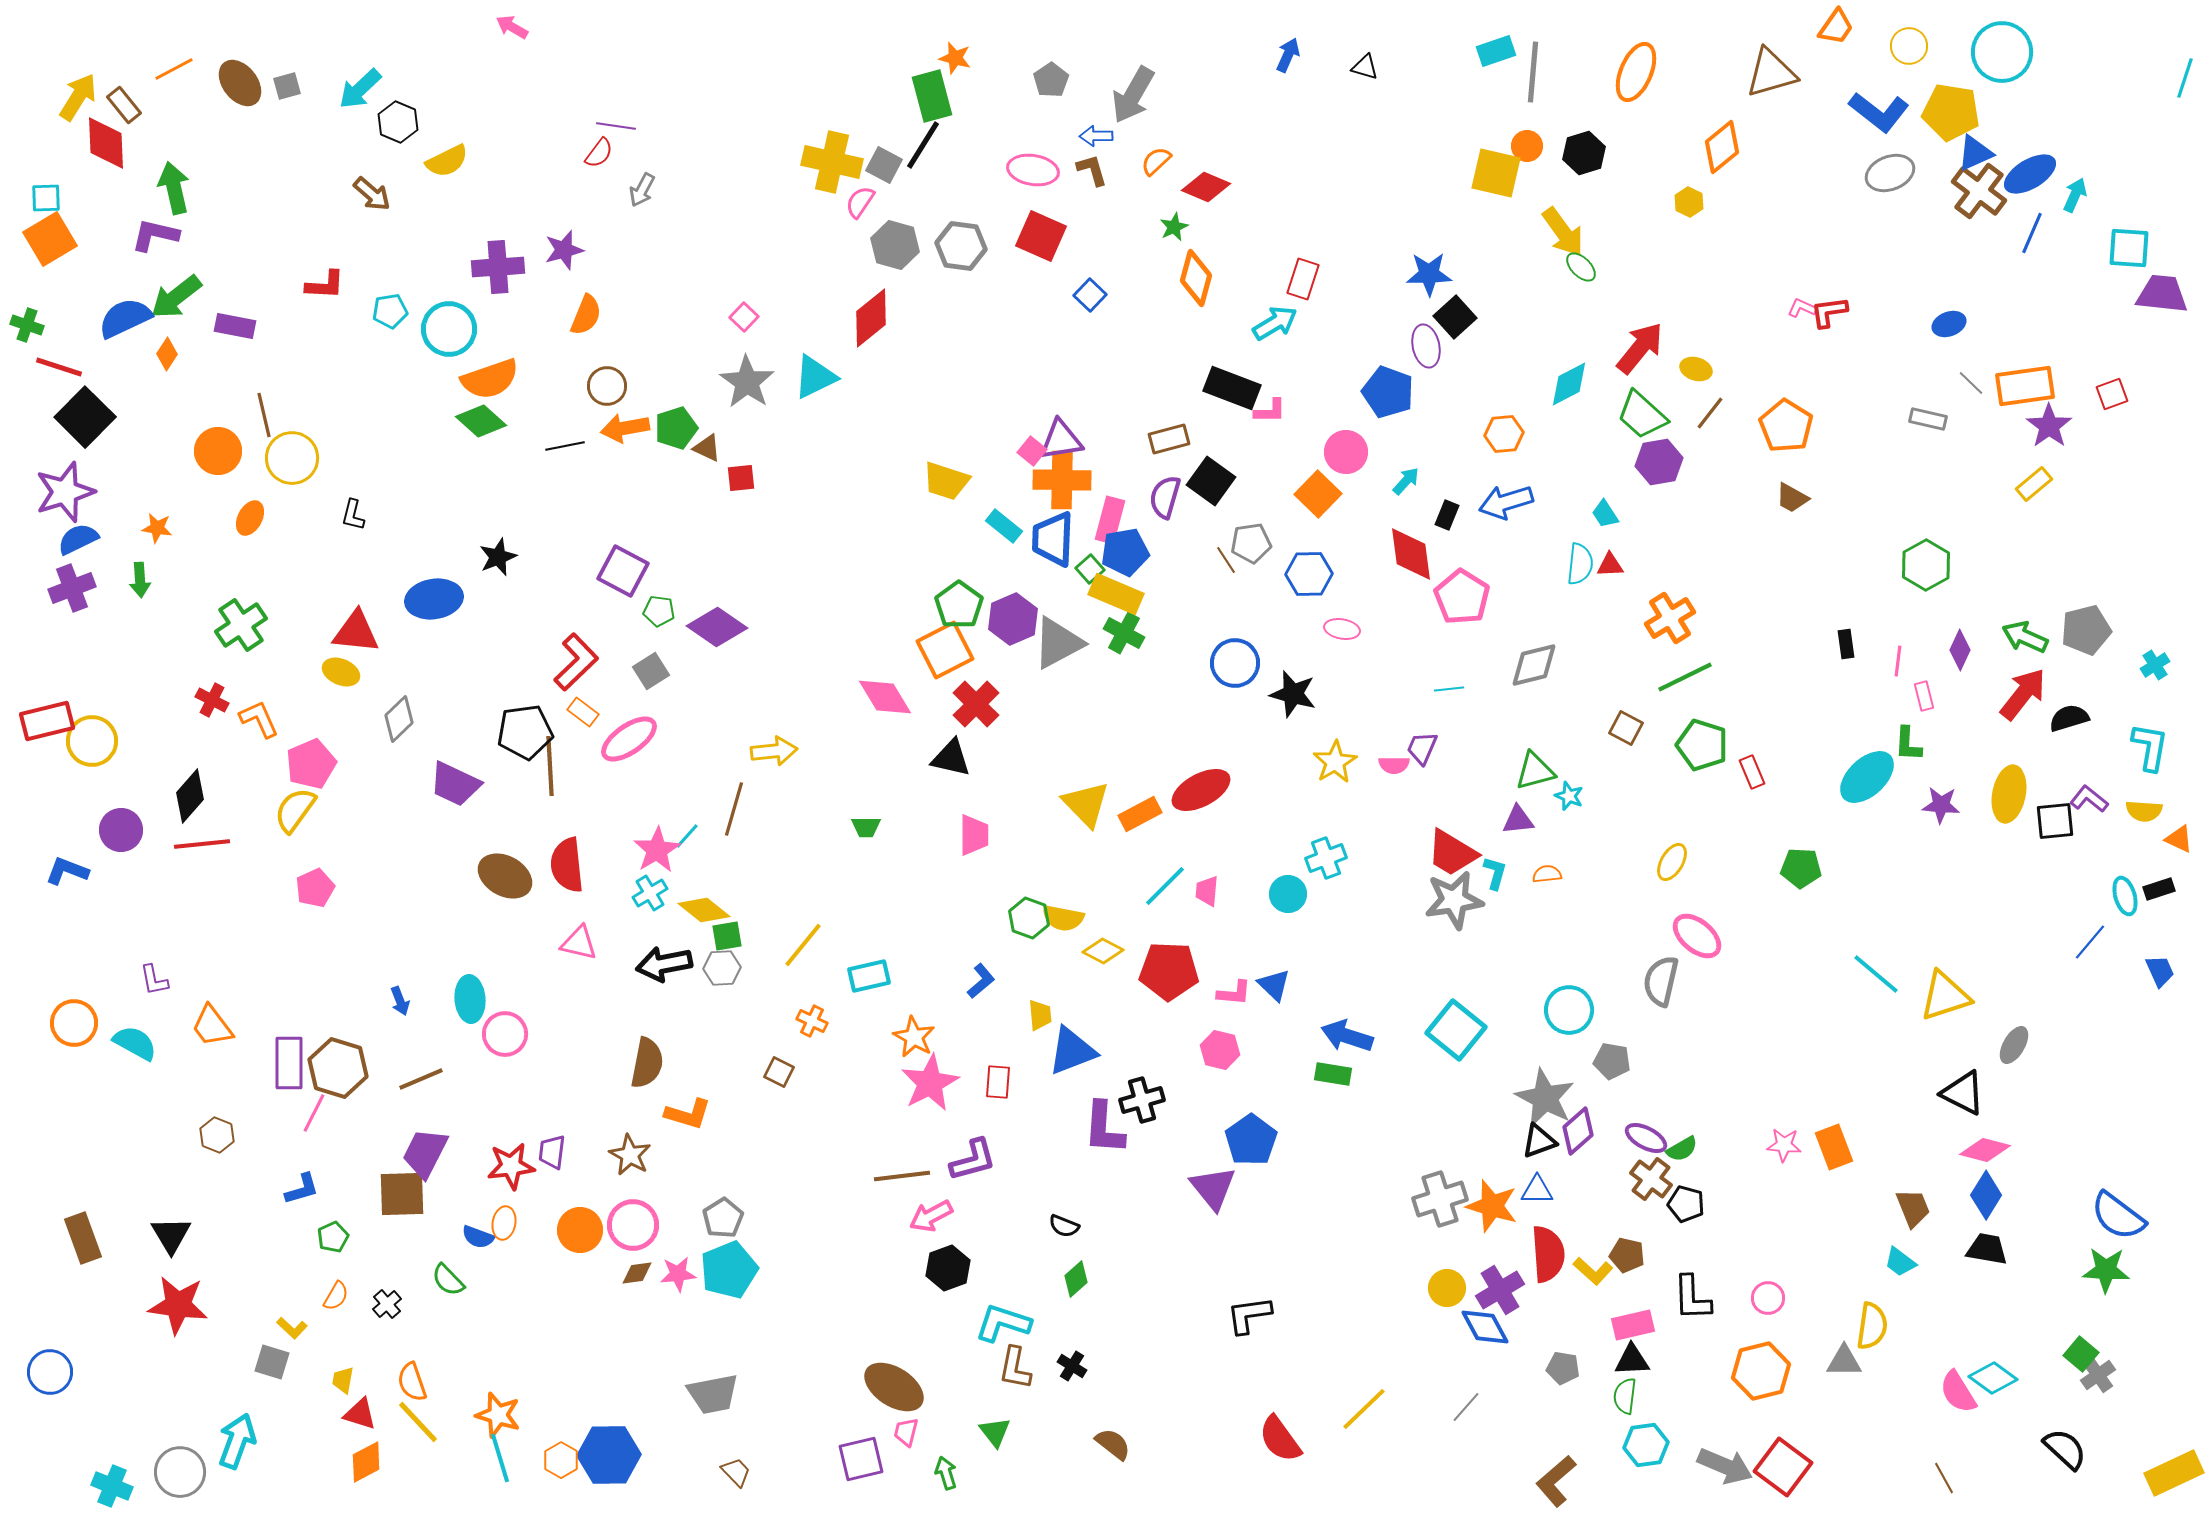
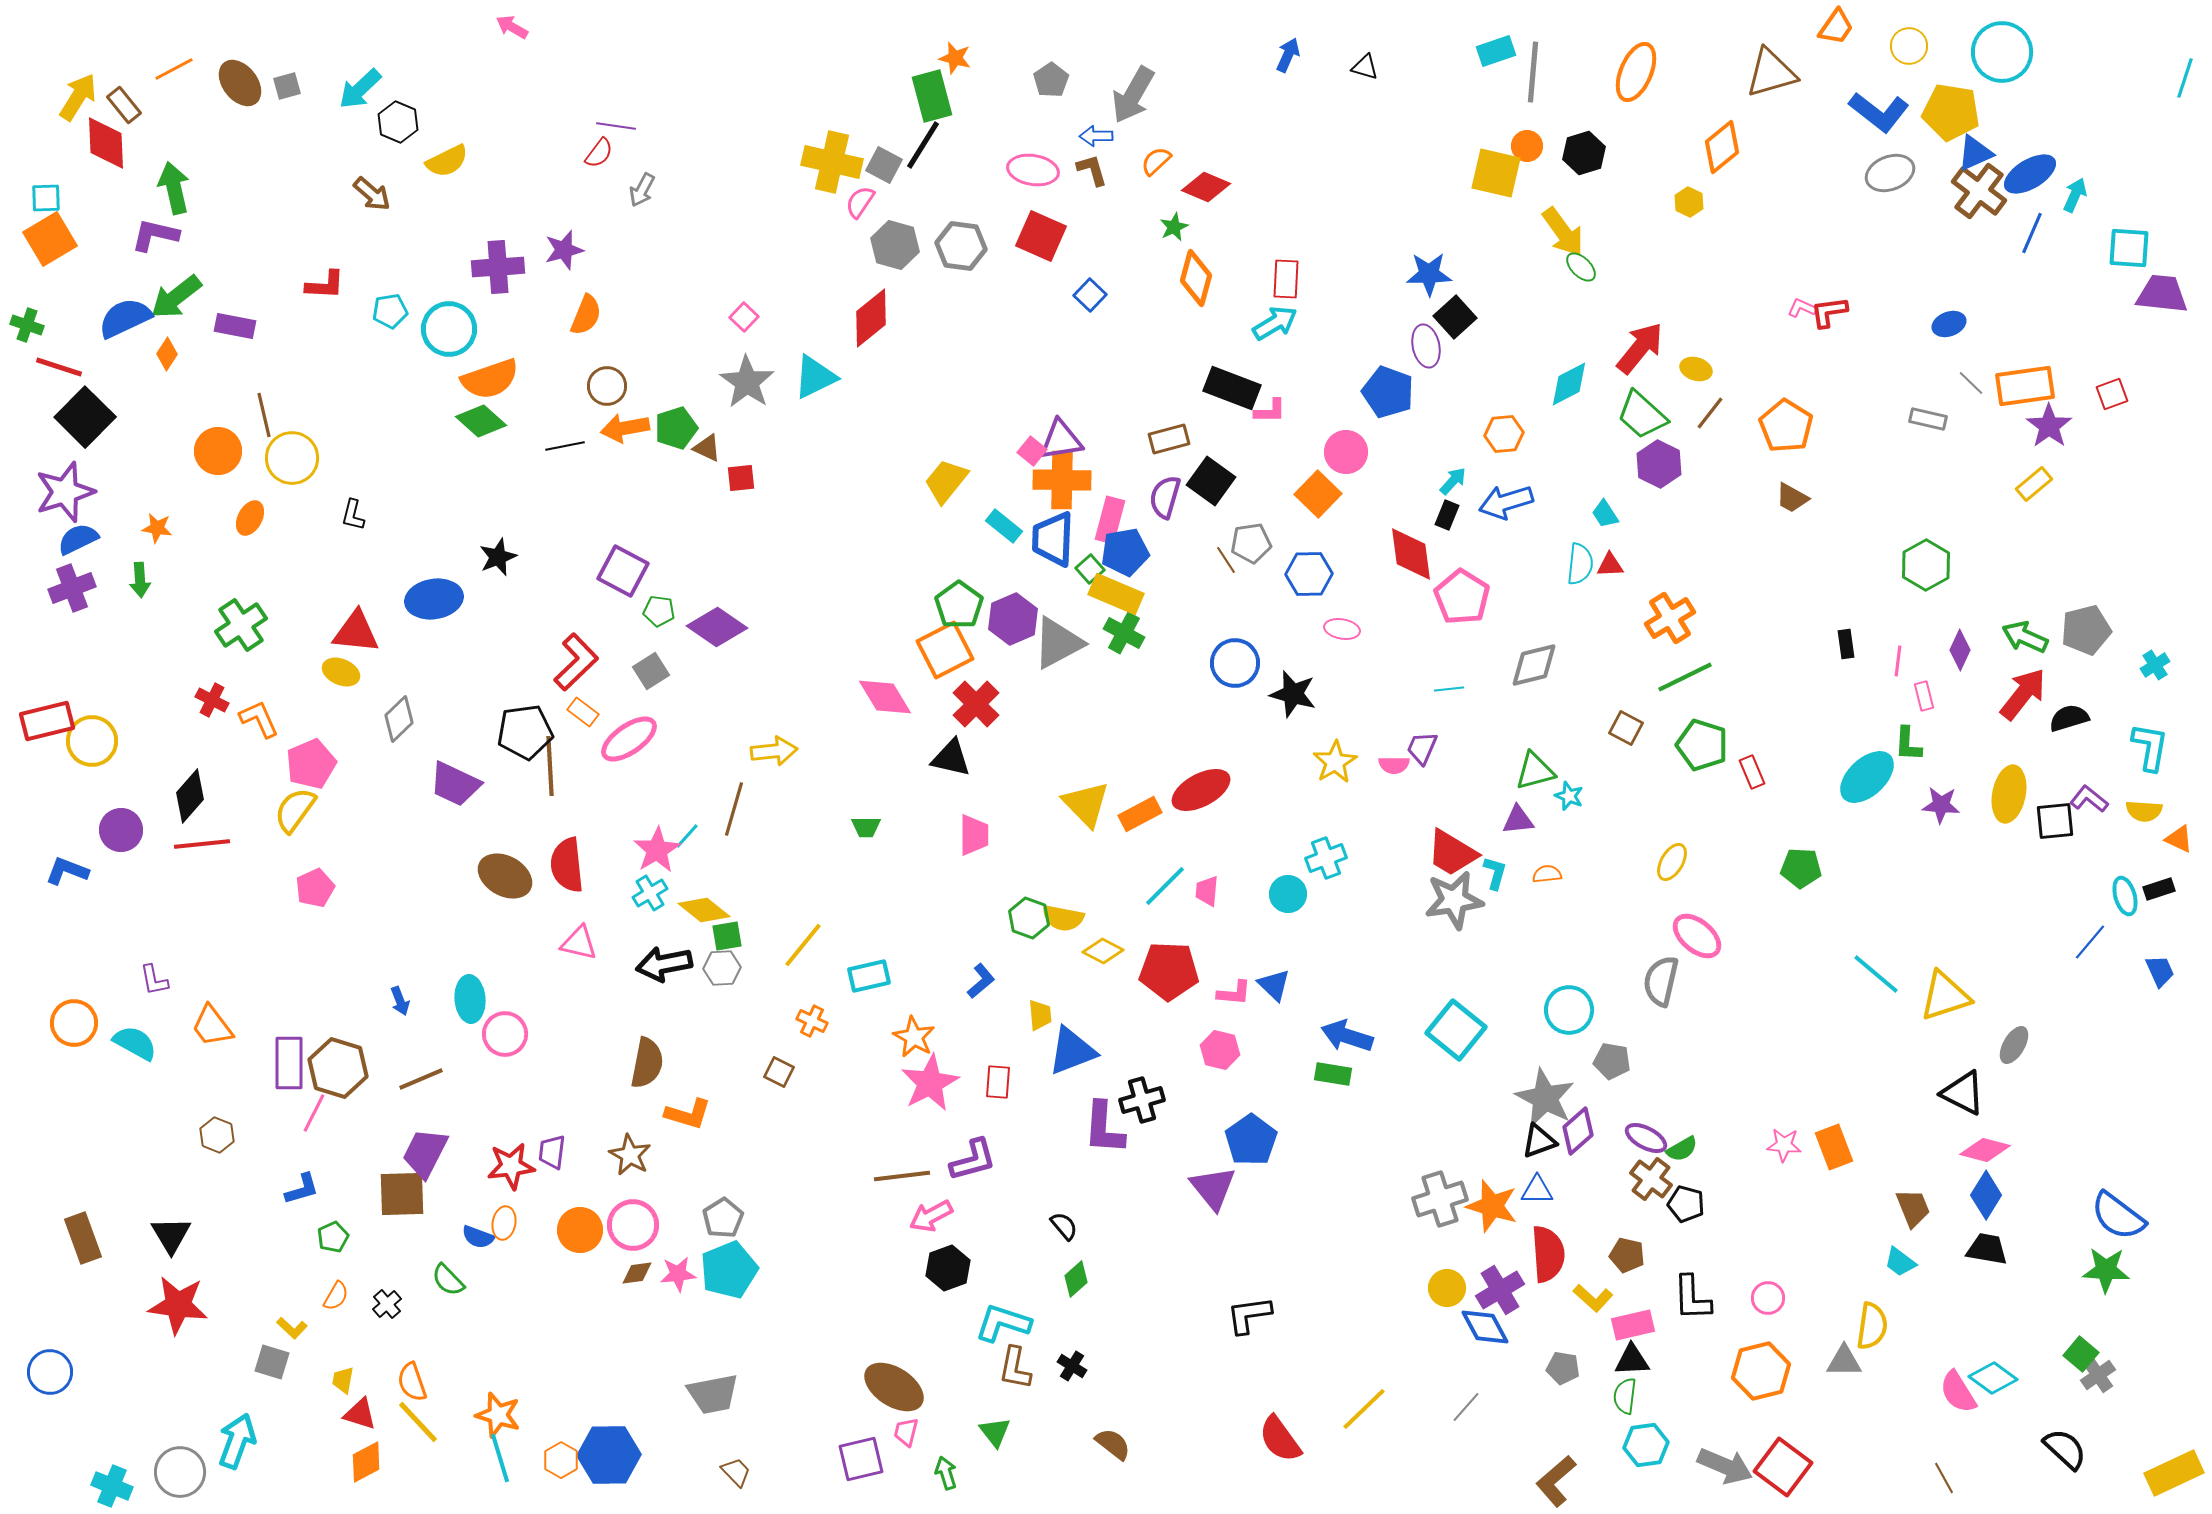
red rectangle at (1303, 279): moved 17 px left; rotated 15 degrees counterclockwise
purple hexagon at (1659, 462): moved 2 px down; rotated 24 degrees counterclockwise
yellow trapezoid at (946, 481): rotated 111 degrees clockwise
cyan arrow at (1406, 481): moved 47 px right
black semicircle at (1064, 1226): rotated 152 degrees counterclockwise
yellow L-shape at (1593, 1271): moved 27 px down
